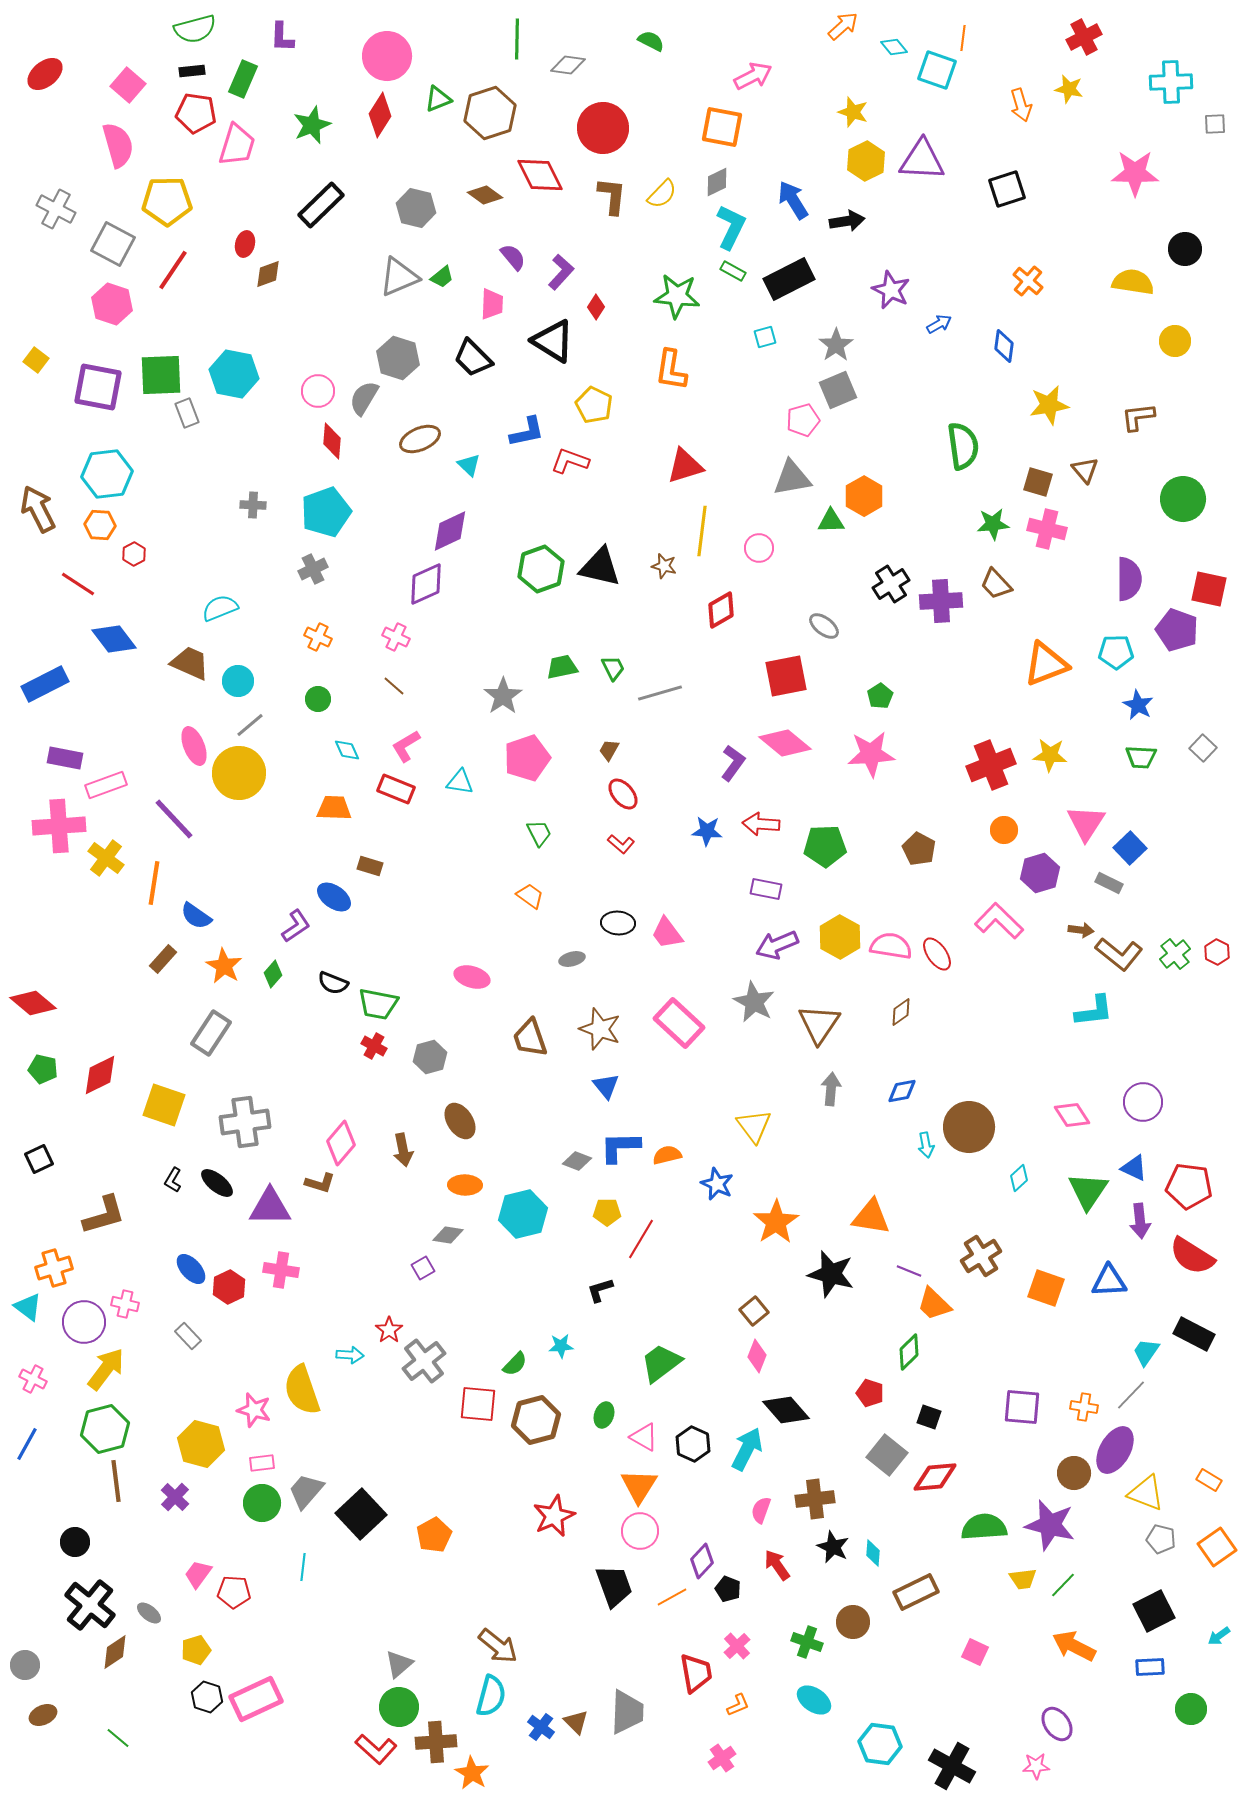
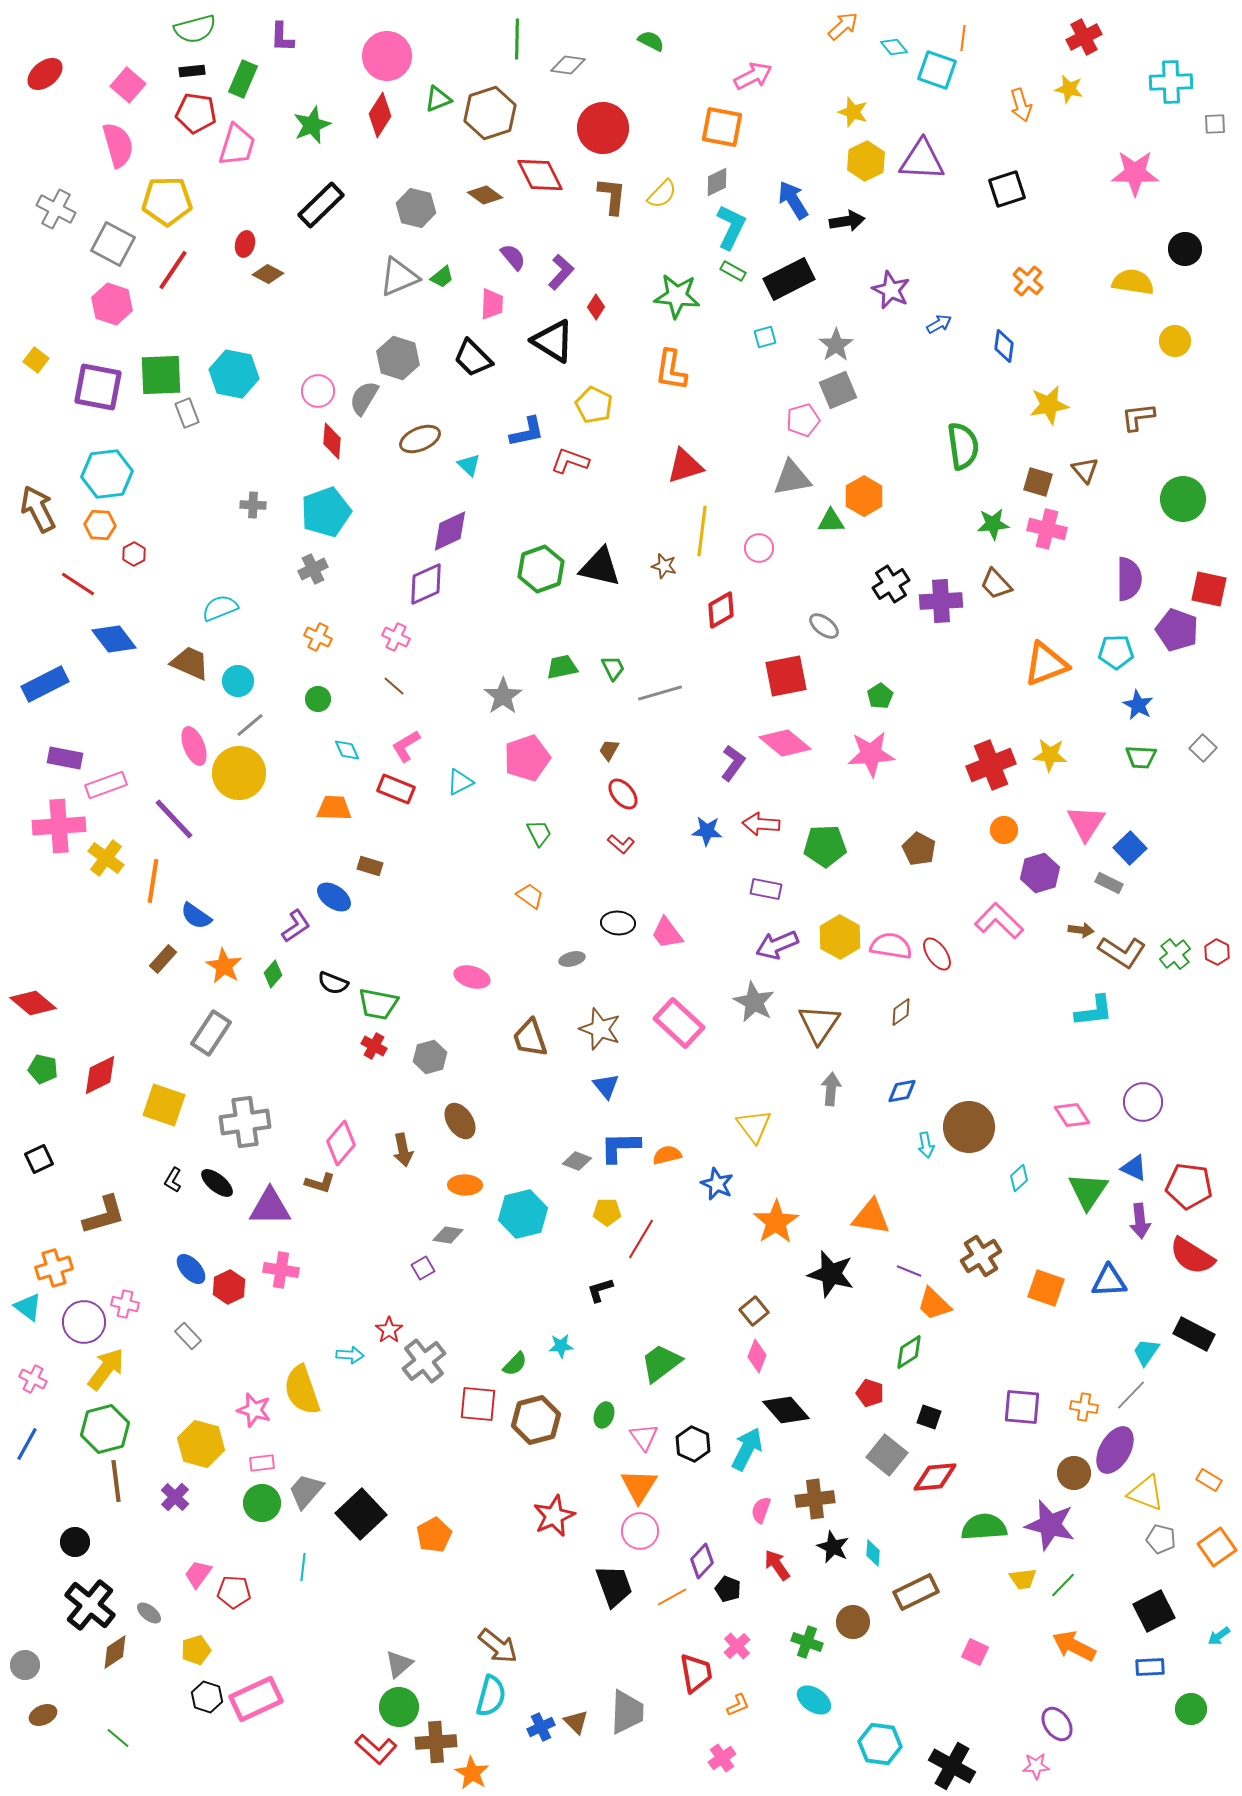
brown diamond at (268, 274): rotated 48 degrees clockwise
cyan triangle at (460, 782): rotated 36 degrees counterclockwise
orange line at (154, 883): moved 1 px left, 2 px up
brown L-shape at (1119, 954): moved 3 px right, 2 px up; rotated 6 degrees counterclockwise
green diamond at (909, 1352): rotated 12 degrees clockwise
pink triangle at (644, 1437): rotated 24 degrees clockwise
blue cross at (541, 1727): rotated 28 degrees clockwise
